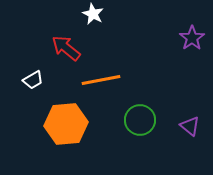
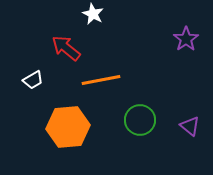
purple star: moved 6 px left, 1 px down
orange hexagon: moved 2 px right, 3 px down
